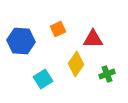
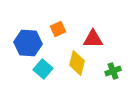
blue hexagon: moved 7 px right, 2 px down
yellow diamond: moved 1 px right, 1 px up; rotated 20 degrees counterclockwise
green cross: moved 6 px right, 3 px up
cyan square: moved 10 px up; rotated 18 degrees counterclockwise
